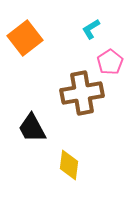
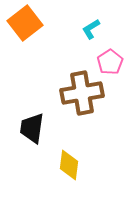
orange square: moved 15 px up
black trapezoid: rotated 36 degrees clockwise
